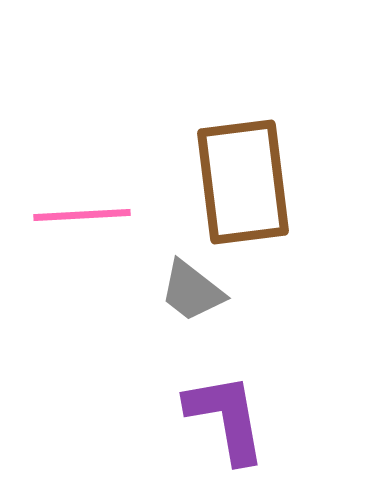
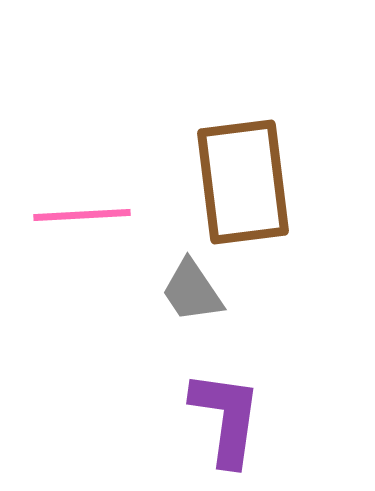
gray trapezoid: rotated 18 degrees clockwise
purple L-shape: rotated 18 degrees clockwise
